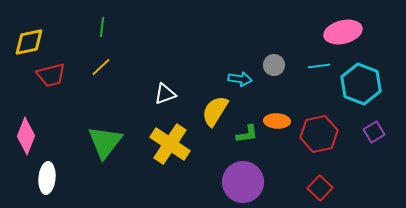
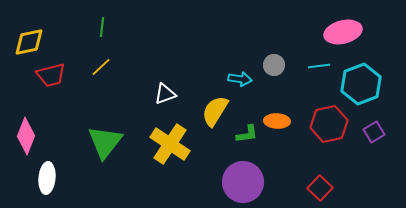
cyan hexagon: rotated 18 degrees clockwise
red hexagon: moved 10 px right, 10 px up
